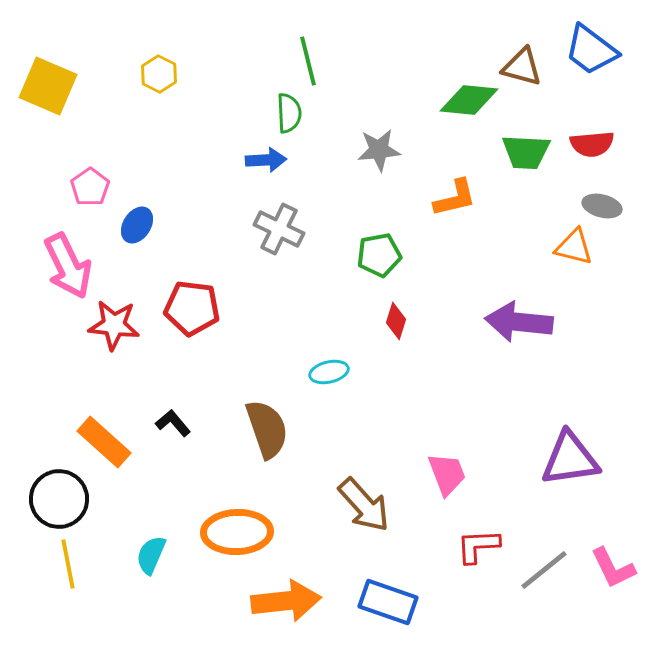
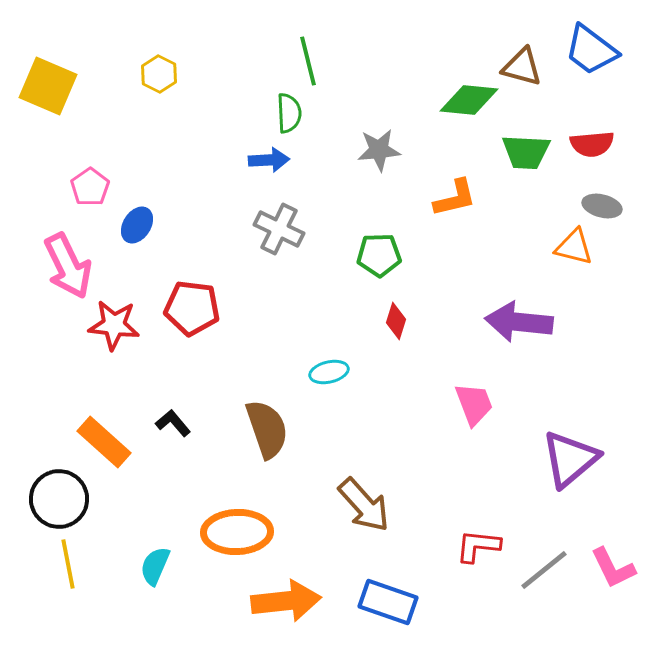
blue arrow: moved 3 px right
green pentagon: rotated 9 degrees clockwise
purple triangle: rotated 32 degrees counterclockwise
pink trapezoid: moved 27 px right, 70 px up
red L-shape: rotated 9 degrees clockwise
cyan semicircle: moved 4 px right, 11 px down
